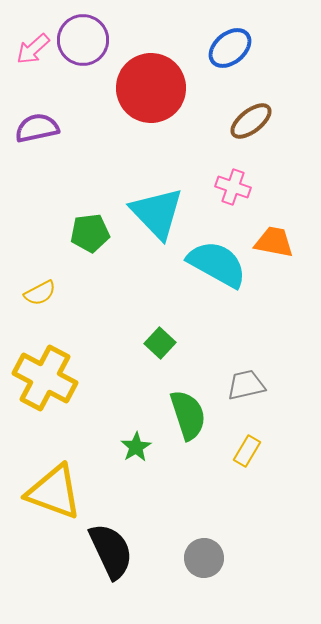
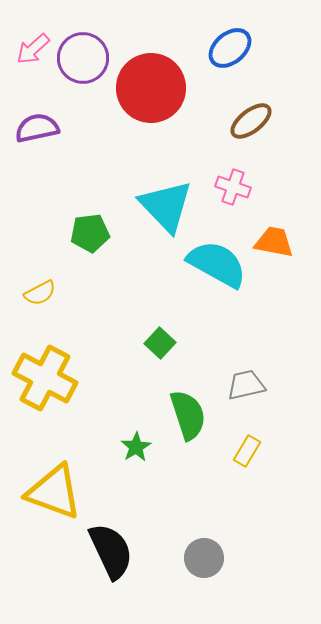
purple circle: moved 18 px down
cyan triangle: moved 9 px right, 7 px up
